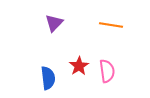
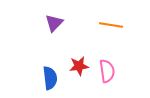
red star: rotated 24 degrees clockwise
blue semicircle: moved 2 px right
